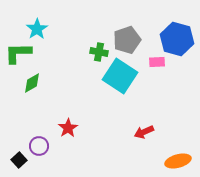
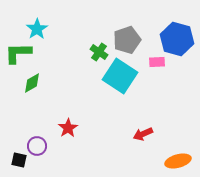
green cross: rotated 24 degrees clockwise
red arrow: moved 1 px left, 2 px down
purple circle: moved 2 px left
black square: rotated 35 degrees counterclockwise
